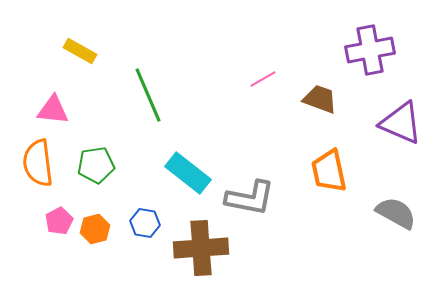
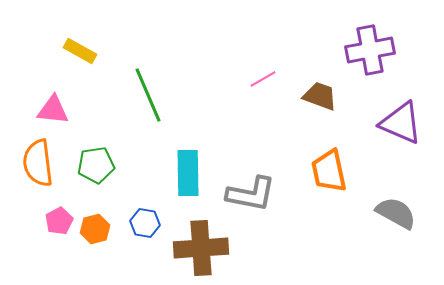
brown trapezoid: moved 3 px up
cyan rectangle: rotated 51 degrees clockwise
gray L-shape: moved 1 px right, 4 px up
